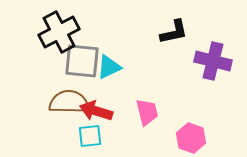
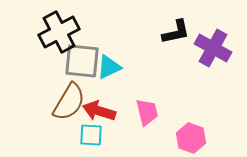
black L-shape: moved 2 px right
purple cross: moved 13 px up; rotated 15 degrees clockwise
brown semicircle: rotated 120 degrees clockwise
red arrow: moved 3 px right
cyan square: moved 1 px right, 1 px up; rotated 10 degrees clockwise
